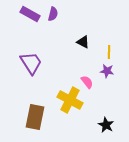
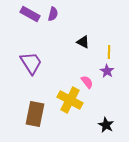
purple star: rotated 24 degrees clockwise
brown rectangle: moved 3 px up
